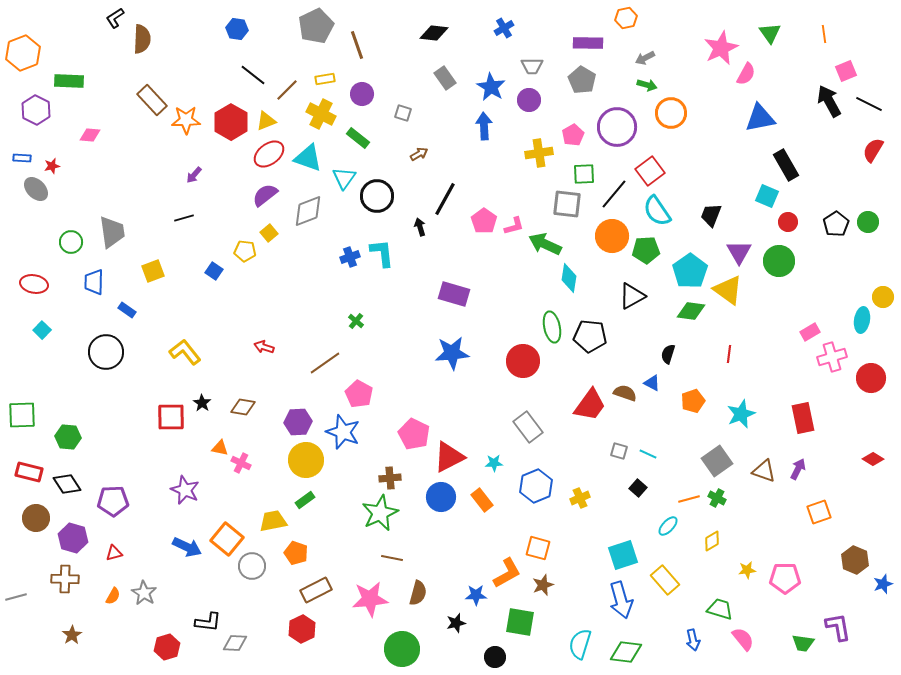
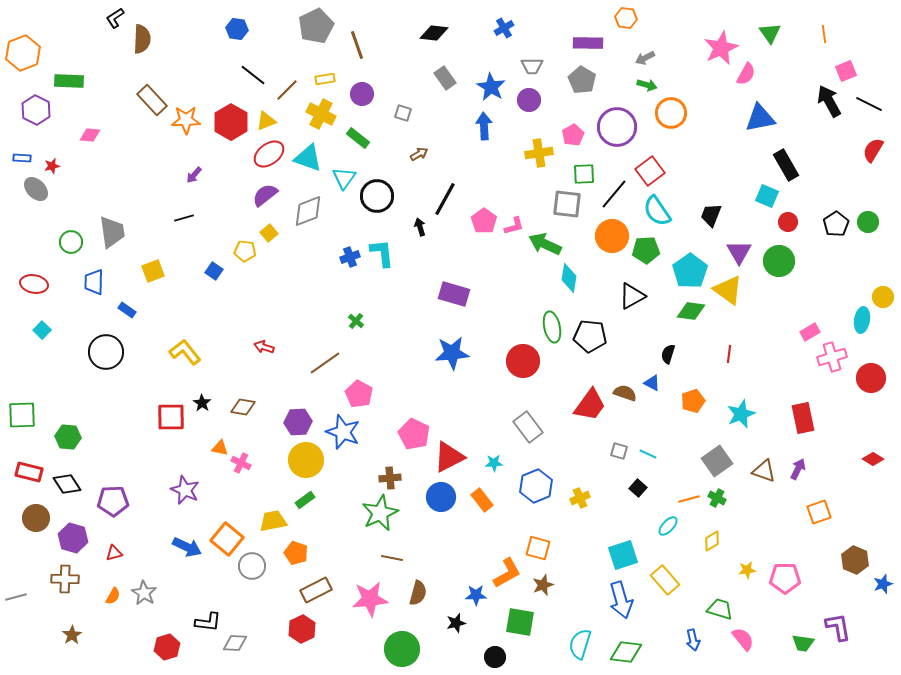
orange hexagon at (626, 18): rotated 20 degrees clockwise
